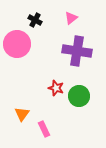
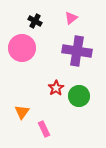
black cross: moved 1 px down
pink circle: moved 5 px right, 4 px down
red star: rotated 21 degrees clockwise
orange triangle: moved 2 px up
